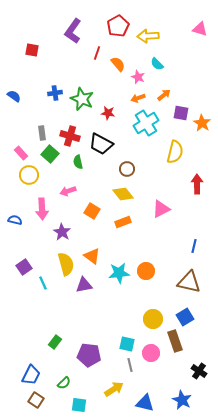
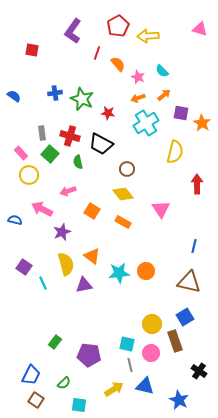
cyan semicircle at (157, 64): moved 5 px right, 7 px down
pink arrow at (42, 209): rotated 120 degrees clockwise
pink triangle at (161, 209): rotated 36 degrees counterclockwise
orange rectangle at (123, 222): rotated 49 degrees clockwise
purple star at (62, 232): rotated 18 degrees clockwise
purple square at (24, 267): rotated 21 degrees counterclockwise
yellow circle at (153, 319): moved 1 px left, 5 px down
blue star at (182, 400): moved 3 px left
blue triangle at (145, 403): moved 17 px up
